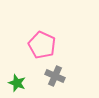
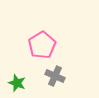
pink pentagon: rotated 16 degrees clockwise
